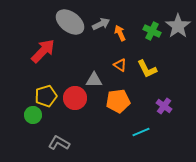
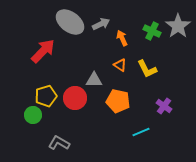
orange arrow: moved 2 px right, 5 px down
orange pentagon: rotated 20 degrees clockwise
